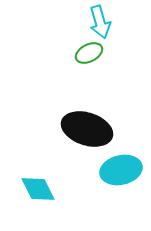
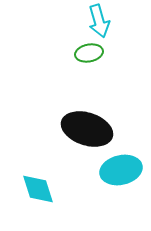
cyan arrow: moved 1 px left, 1 px up
green ellipse: rotated 16 degrees clockwise
cyan diamond: rotated 9 degrees clockwise
